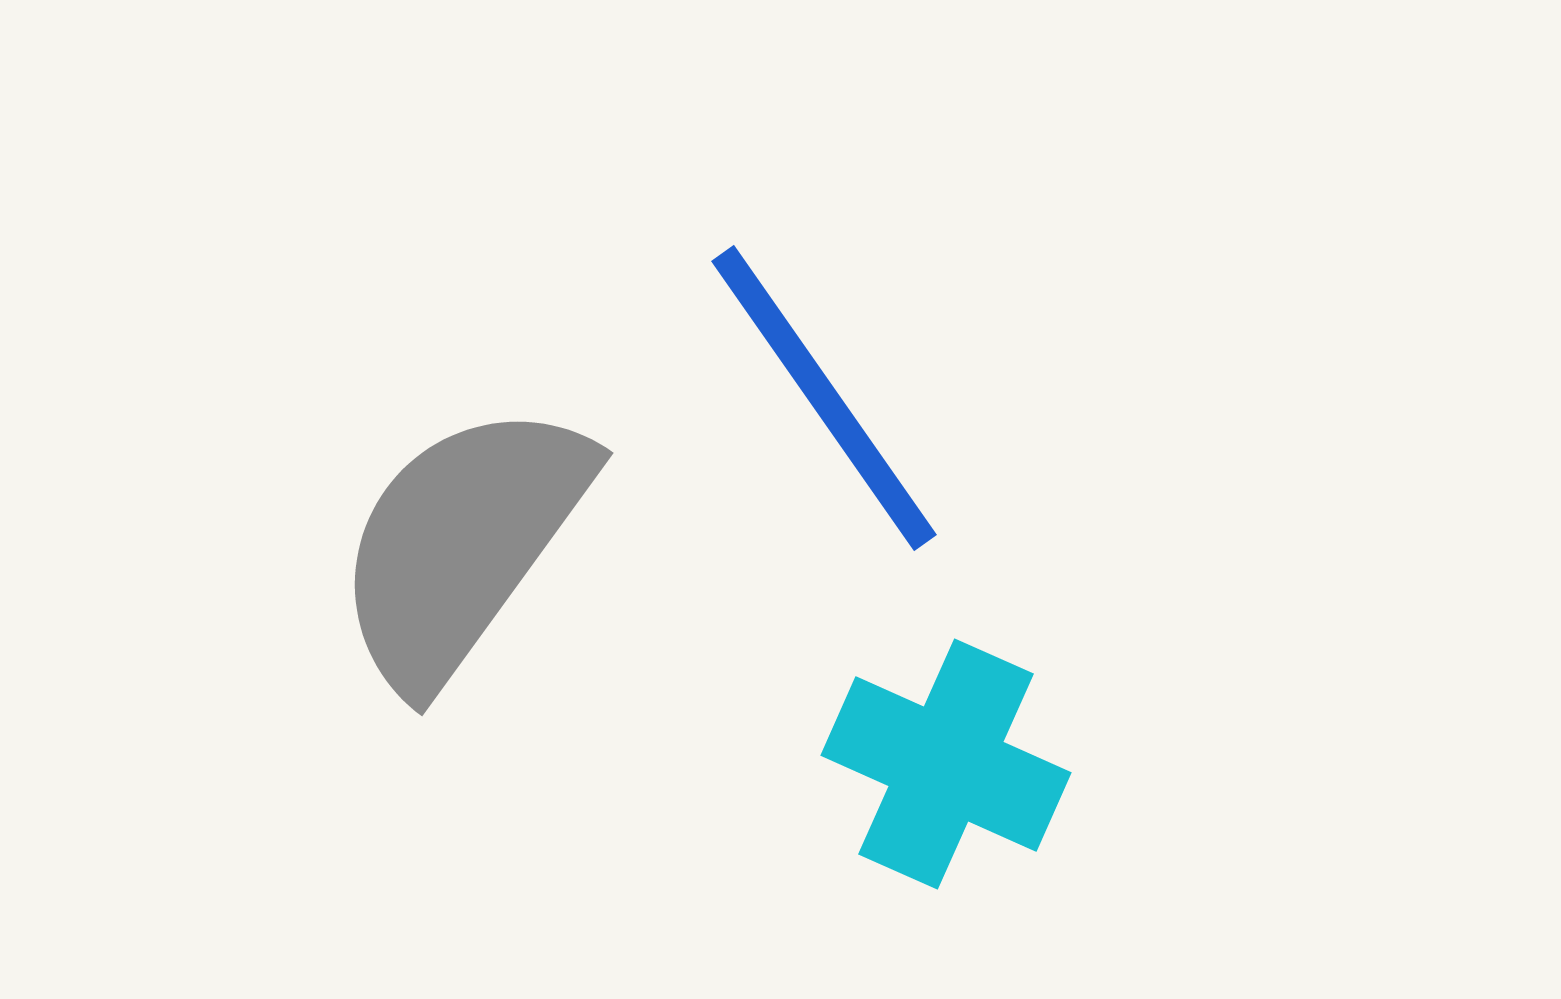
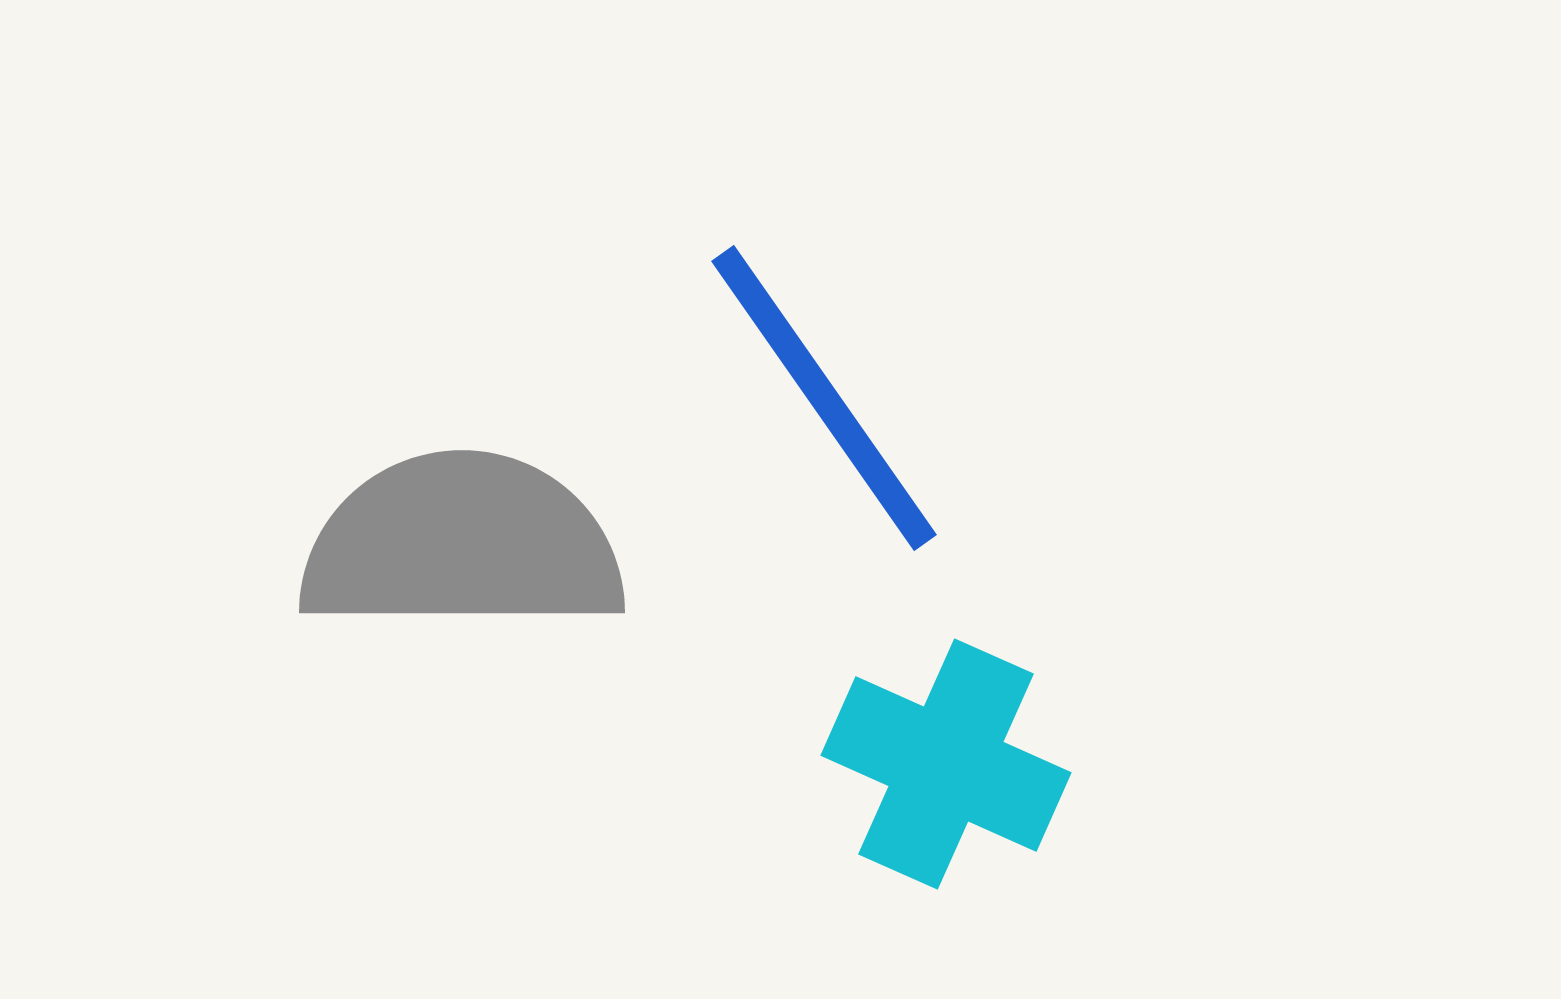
gray semicircle: rotated 54 degrees clockwise
